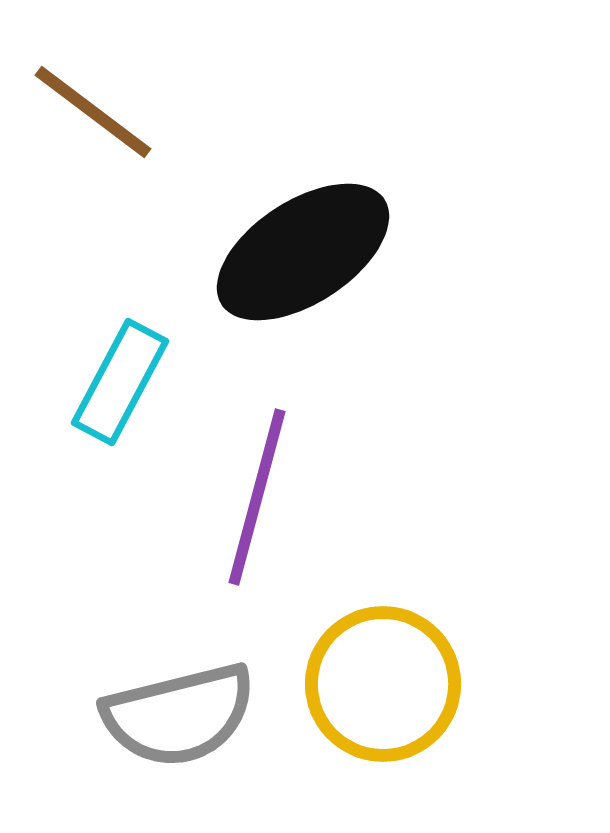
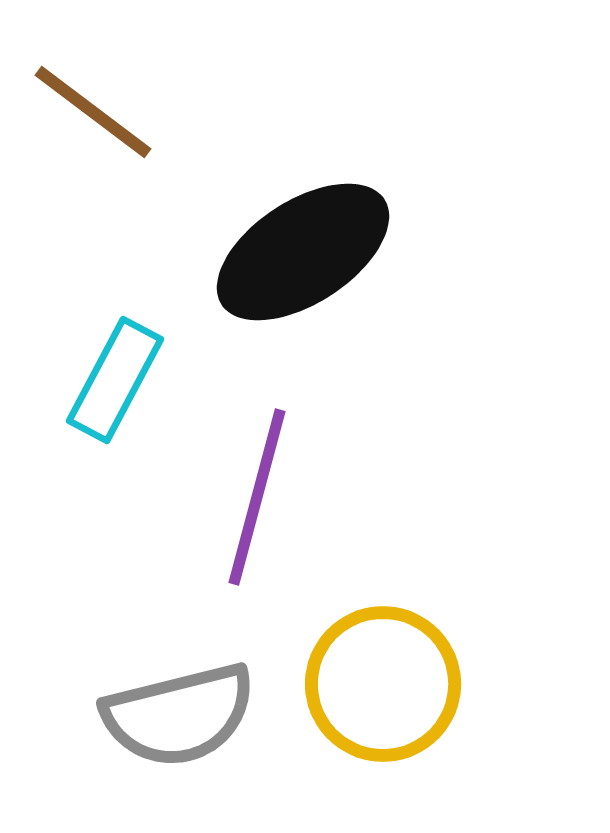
cyan rectangle: moved 5 px left, 2 px up
